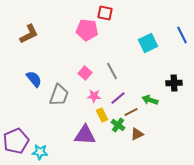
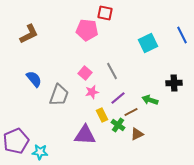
pink star: moved 2 px left, 4 px up; rotated 16 degrees counterclockwise
